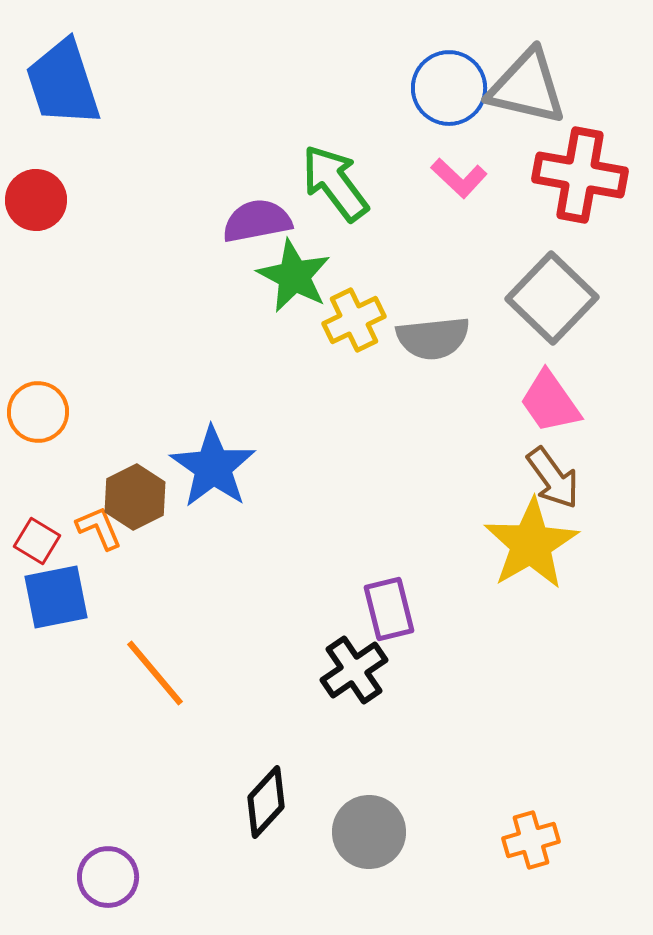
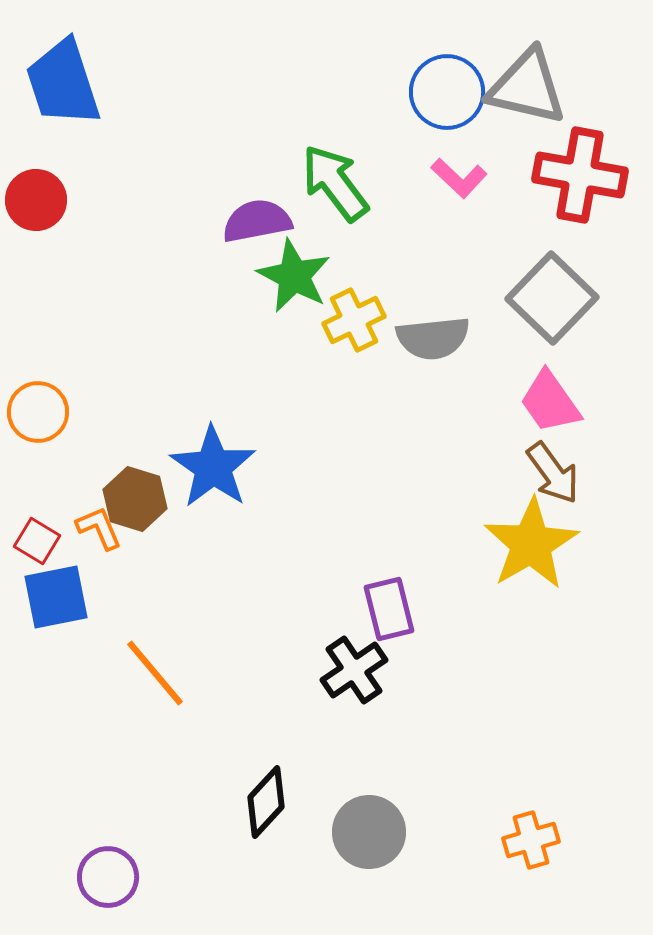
blue circle: moved 2 px left, 4 px down
brown arrow: moved 5 px up
brown hexagon: moved 2 px down; rotated 16 degrees counterclockwise
